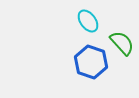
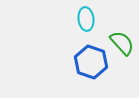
cyan ellipse: moved 2 px left, 2 px up; rotated 30 degrees clockwise
